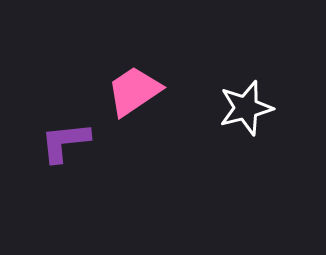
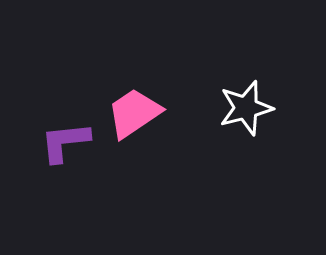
pink trapezoid: moved 22 px down
